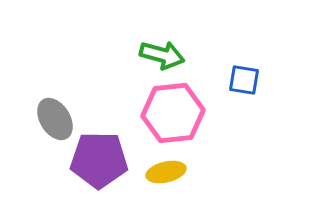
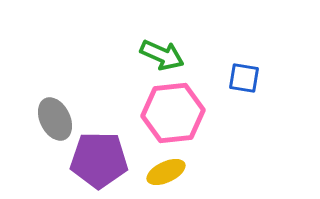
green arrow: rotated 9 degrees clockwise
blue square: moved 2 px up
gray ellipse: rotated 6 degrees clockwise
yellow ellipse: rotated 12 degrees counterclockwise
